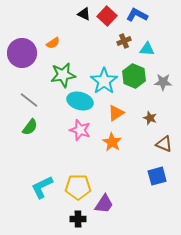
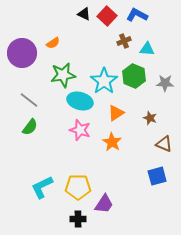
gray star: moved 2 px right, 1 px down
